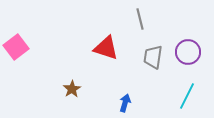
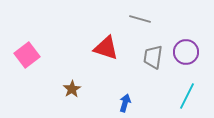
gray line: rotated 60 degrees counterclockwise
pink square: moved 11 px right, 8 px down
purple circle: moved 2 px left
